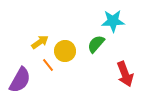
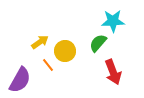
green semicircle: moved 2 px right, 1 px up
red arrow: moved 12 px left, 2 px up
